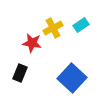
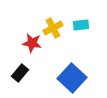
cyan rectangle: rotated 28 degrees clockwise
black rectangle: rotated 18 degrees clockwise
